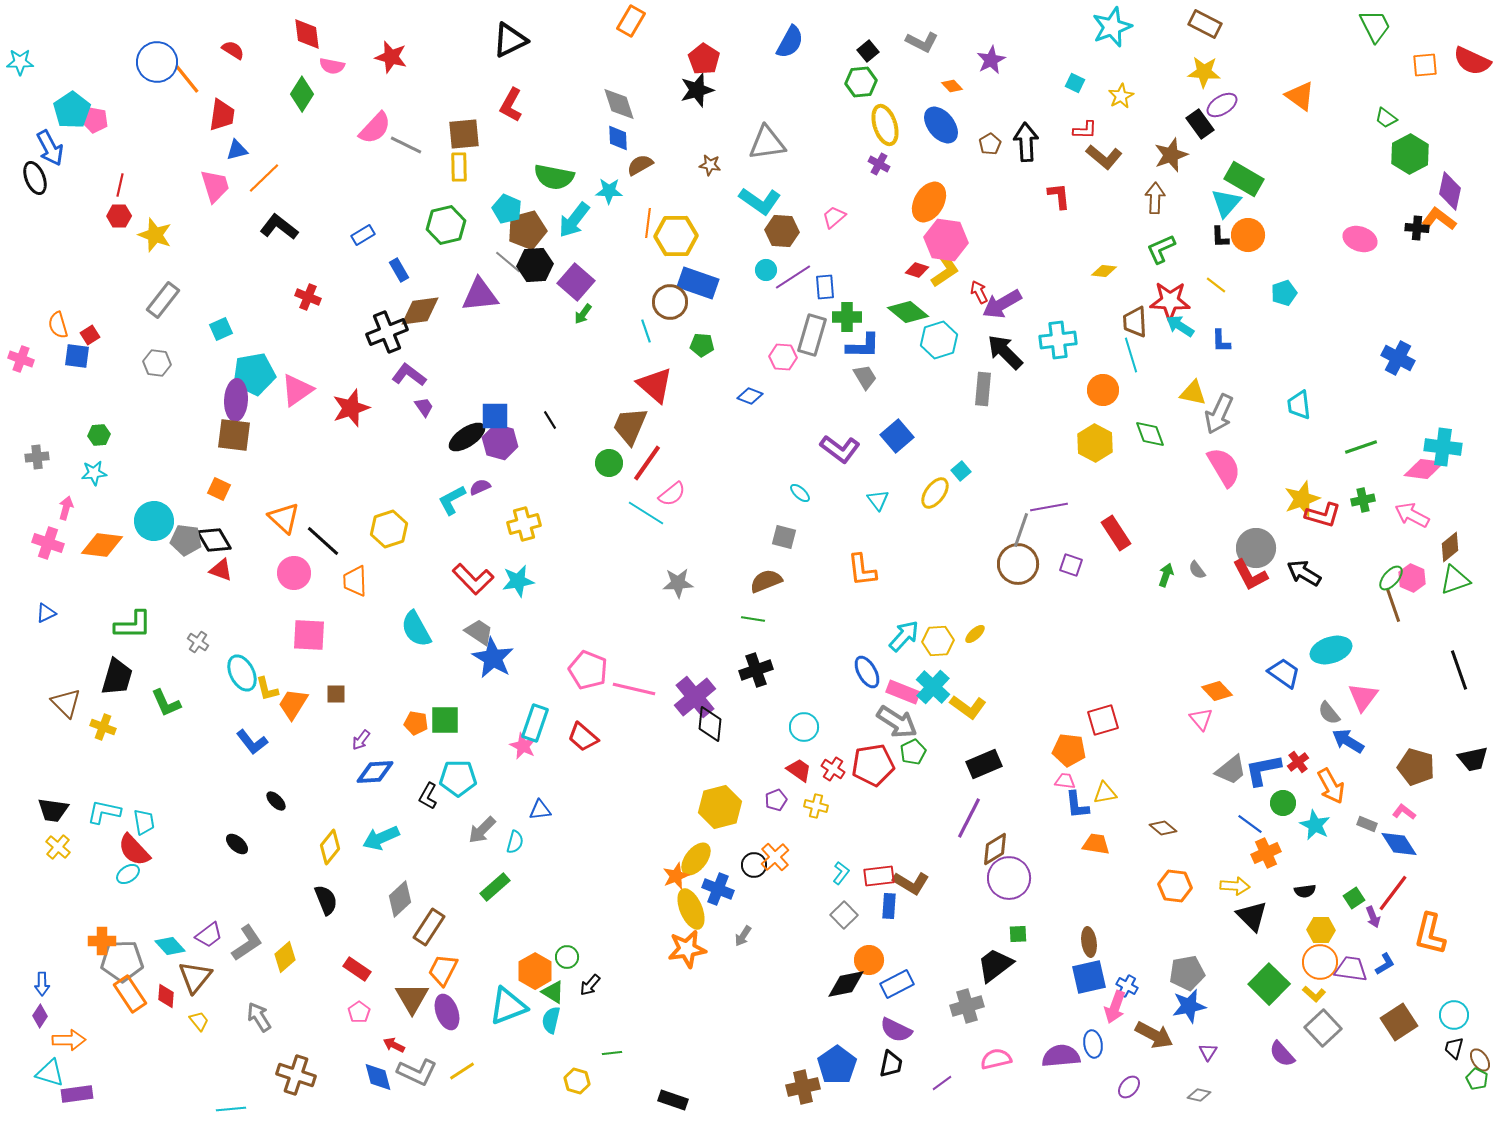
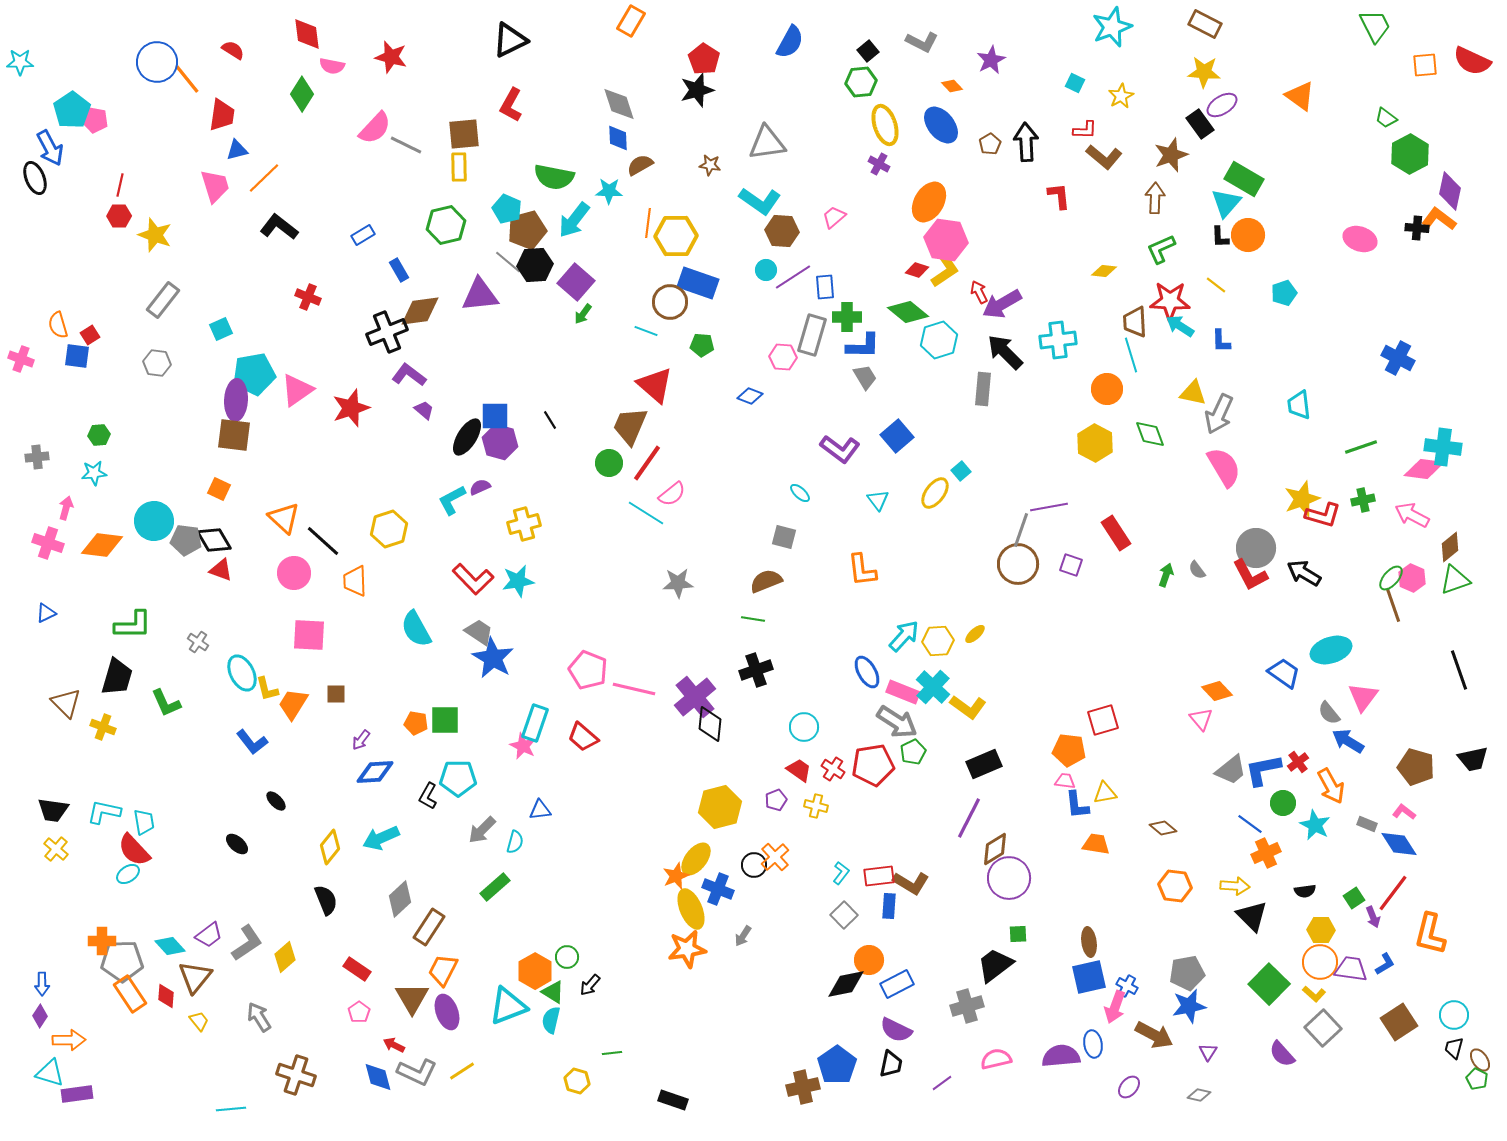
cyan line at (646, 331): rotated 50 degrees counterclockwise
orange circle at (1103, 390): moved 4 px right, 1 px up
purple trapezoid at (424, 407): moved 3 px down; rotated 15 degrees counterclockwise
black ellipse at (467, 437): rotated 24 degrees counterclockwise
yellow cross at (58, 847): moved 2 px left, 2 px down
